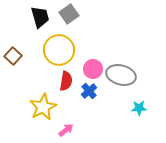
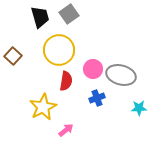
blue cross: moved 8 px right, 7 px down; rotated 21 degrees clockwise
